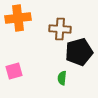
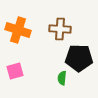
orange cross: moved 12 px down; rotated 25 degrees clockwise
black pentagon: moved 6 px down; rotated 16 degrees clockwise
pink square: moved 1 px right
